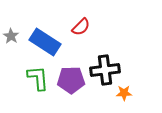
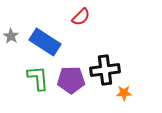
red semicircle: moved 10 px up
